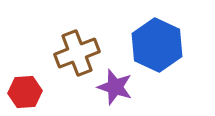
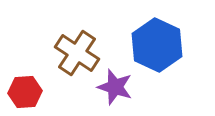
brown cross: rotated 36 degrees counterclockwise
